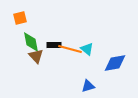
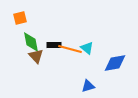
cyan triangle: moved 1 px up
